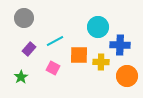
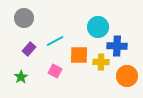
blue cross: moved 3 px left, 1 px down
pink square: moved 2 px right, 3 px down
